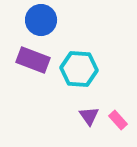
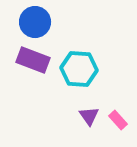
blue circle: moved 6 px left, 2 px down
